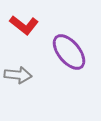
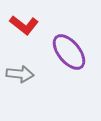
gray arrow: moved 2 px right, 1 px up
